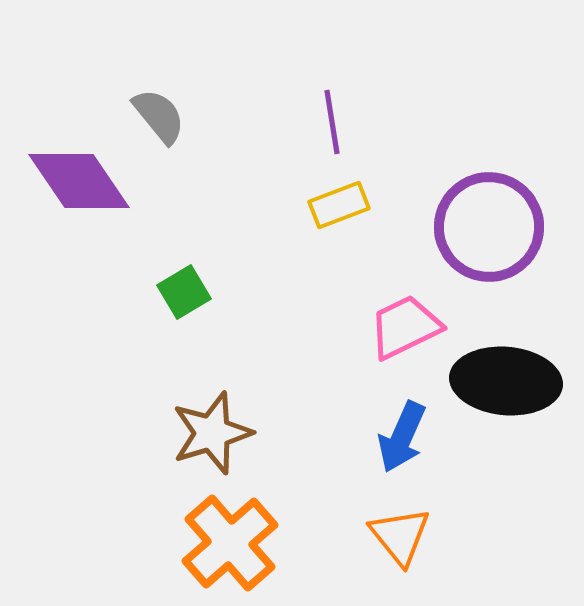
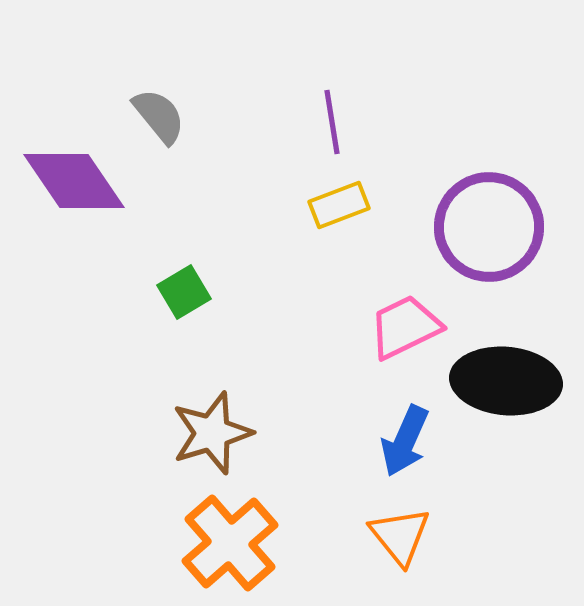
purple diamond: moved 5 px left
blue arrow: moved 3 px right, 4 px down
